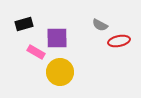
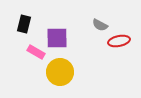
black rectangle: rotated 60 degrees counterclockwise
